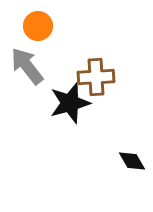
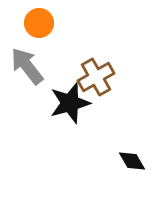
orange circle: moved 1 px right, 3 px up
brown cross: rotated 27 degrees counterclockwise
